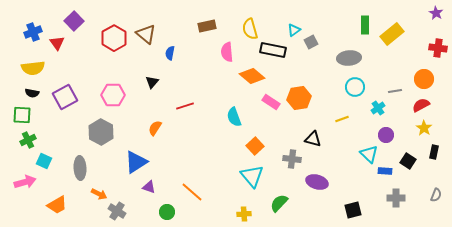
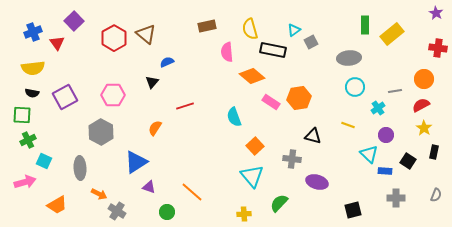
blue semicircle at (170, 53): moved 3 px left, 9 px down; rotated 56 degrees clockwise
yellow line at (342, 119): moved 6 px right, 6 px down; rotated 40 degrees clockwise
black triangle at (313, 139): moved 3 px up
